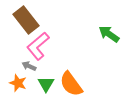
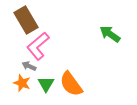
brown rectangle: rotated 8 degrees clockwise
green arrow: moved 1 px right
orange star: moved 4 px right
